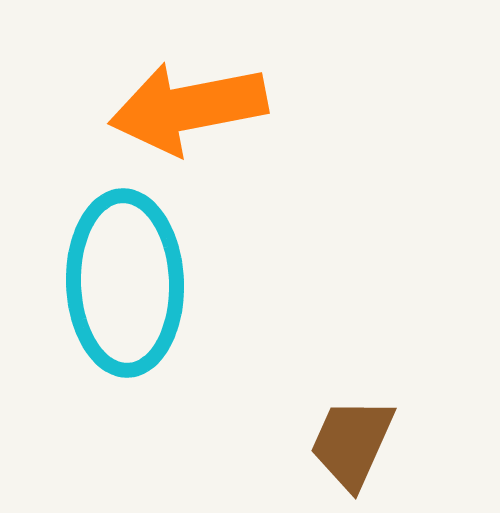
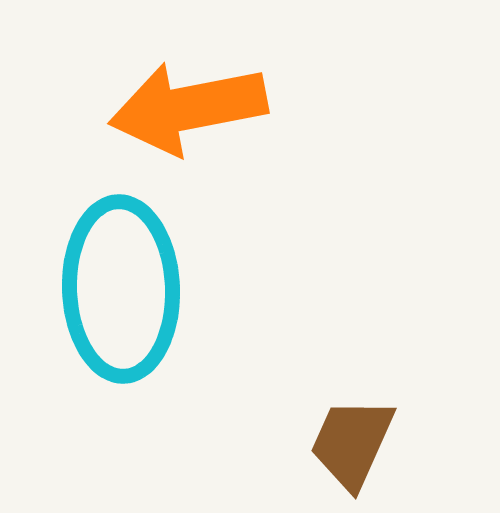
cyan ellipse: moved 4 px left, 6 px down
